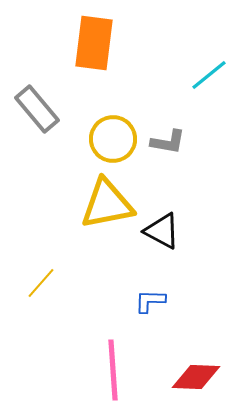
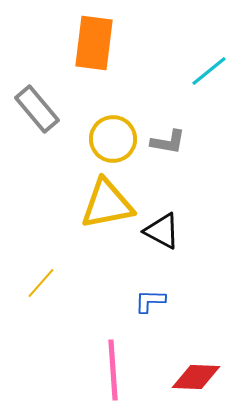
cyan line: moved 4 px up
